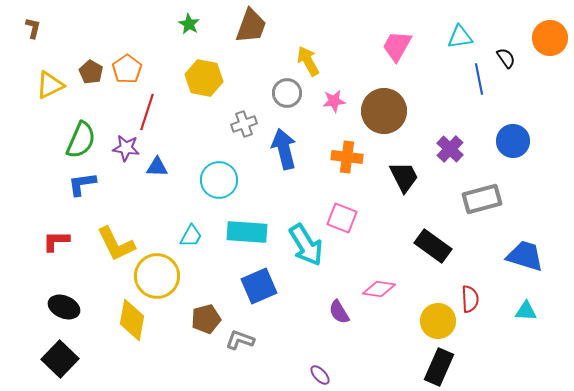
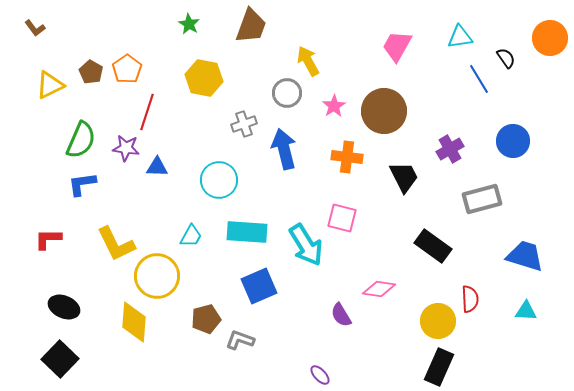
brown L-shape at (33, 28): moved 2 px right; rotated 130 degrees clockwise
blue line at (479, 79): rotated 20 degrees counterclockwise
pink star at (334, 101): moved 5 px down; rotated 25 degrees counterclockwise
purple cross at (450, 149): rotated 16 degrees clockwise
pink square at (342, 218): rotated 8 degrees counterclockwise
red L-shape at (56, 241): moved 8 px left, 2 px up
purple semicircle at (339, 312): moved 2 px right, 3 px down
yellow diamond at (132, 320): moved 2 px right, 2 px down; rotated 6 degrees counterclockwise
